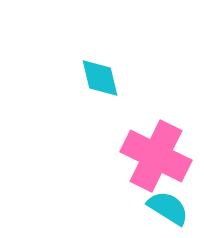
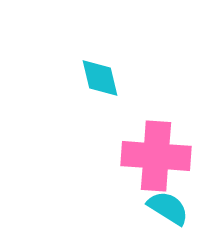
pink cross: rotated 22 degrees counterclockwise
